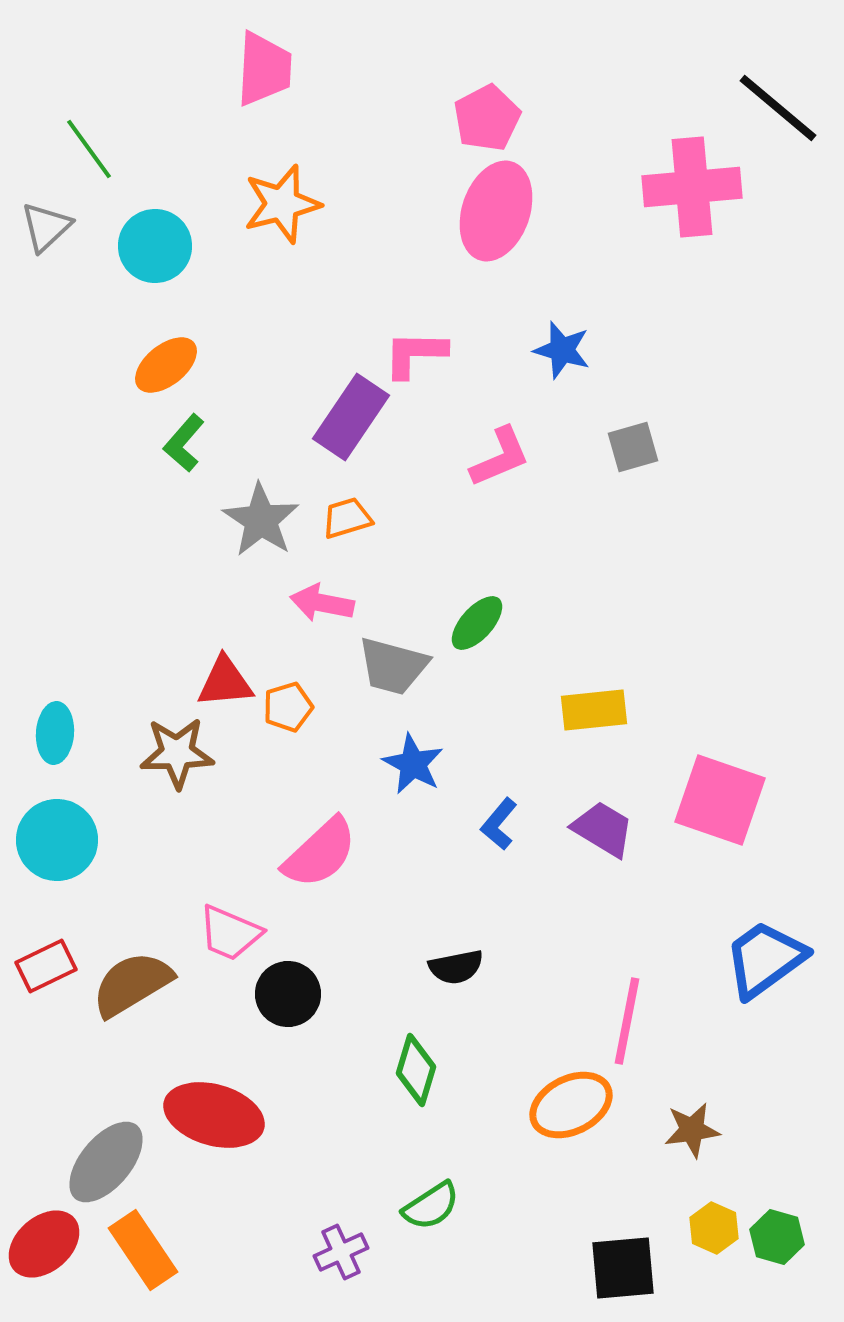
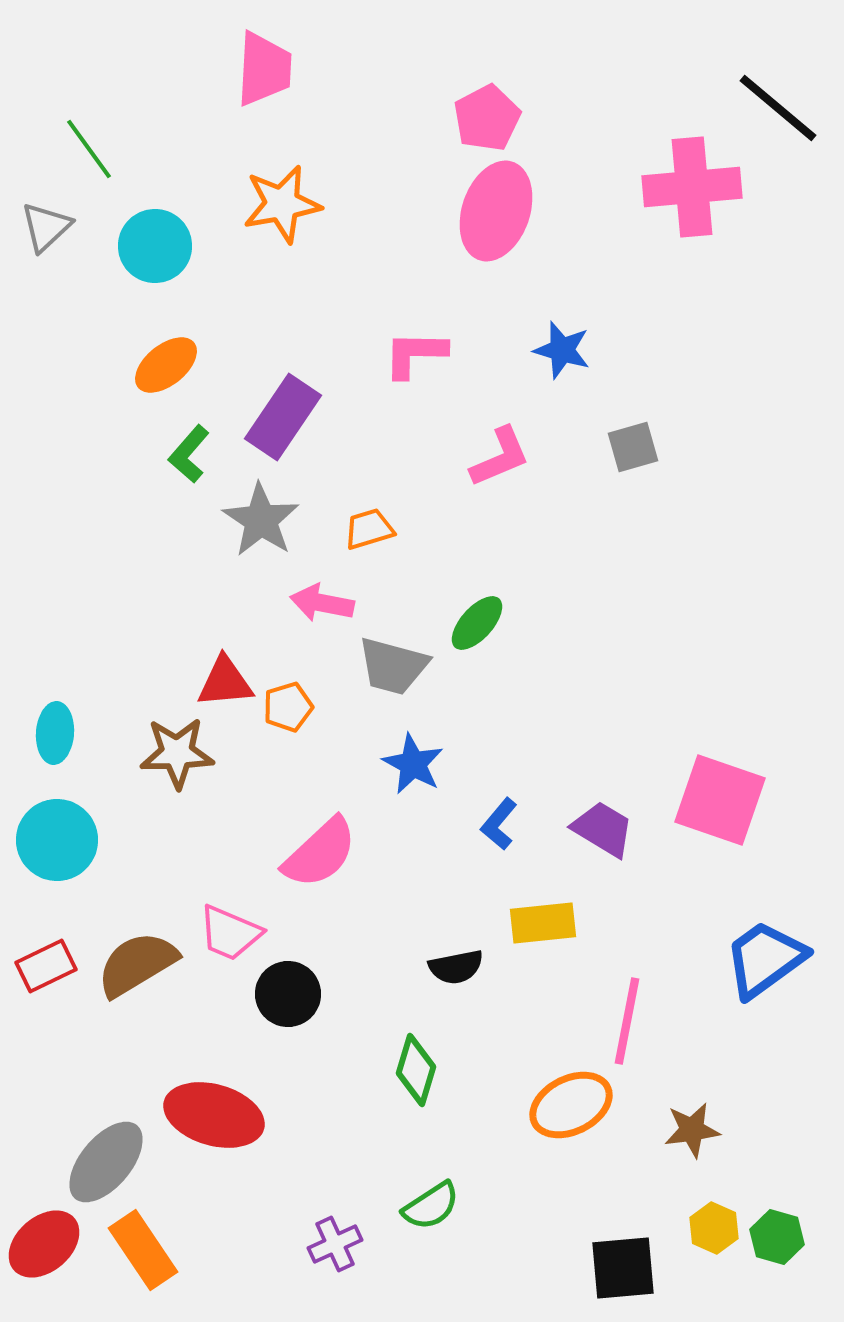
orange star at (282, 204): rotated 4 degrees clockwise
purple rectangle at (351, 417): moved 68 px left
green L-shape at (184, 443): moved 5 px right, 11 px down
orange trapezoid at (347, 518): moved 22 px right, 11 px down
yellow rectangle at (594, 710): moved 51 px left, 213 px down
brown semicircle at (132, 984): moved 5 px right, 20 px up
purple cross at (341, 1252): moved 6 px left, 8 px up
